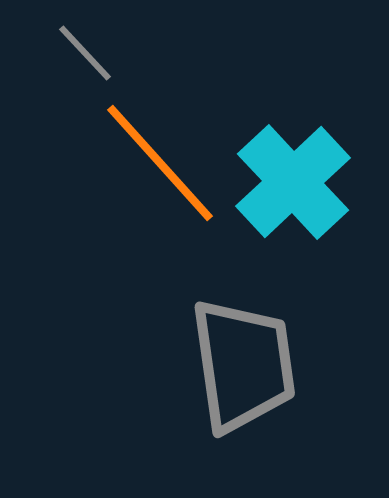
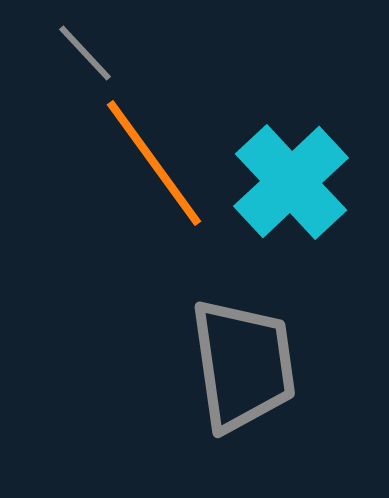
orange line: moved 6 px left; rotated 6 degrees clockwise
cyan cross: moved 2 px left
